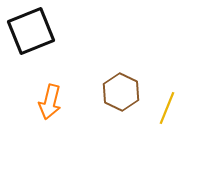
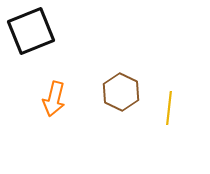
orange arrow: moved 4 px right, 3 px up
yellow line: moved 2 px right; rotated 16 degrees counterclockwise
